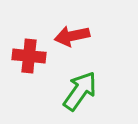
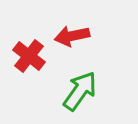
red cross: rotated 32 degrees clockwise
